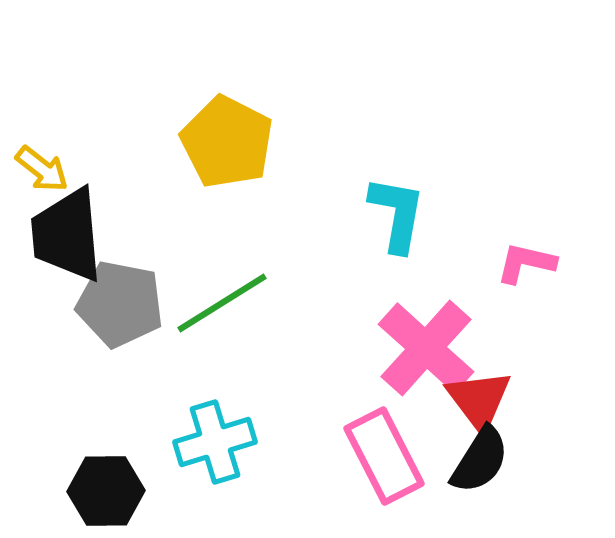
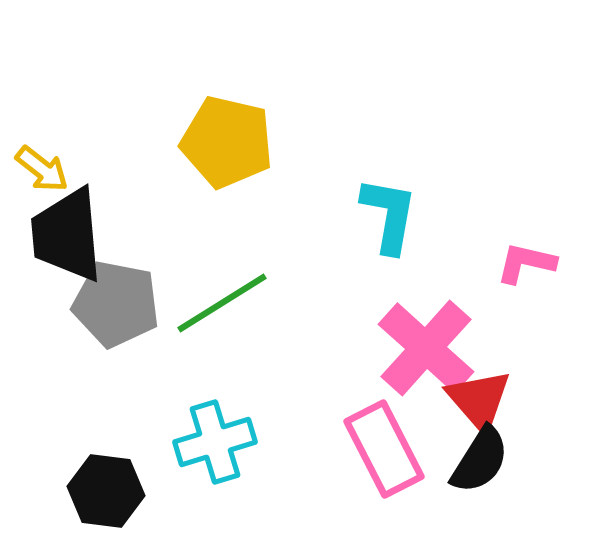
yellow pentagon: rotated 14 degrees counterclockwise
cyan L-shape: moved 8 px left, 1 px down
gray pentagon: moved 4 px left
red triangle: rotated 4 degrees counterclockwise
pink rectangle: moved 7 px up
black hexagon: rotated 8 degrees clockwise
